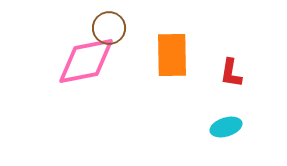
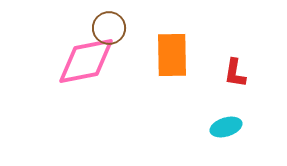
red L-shape: moved 4 px right
